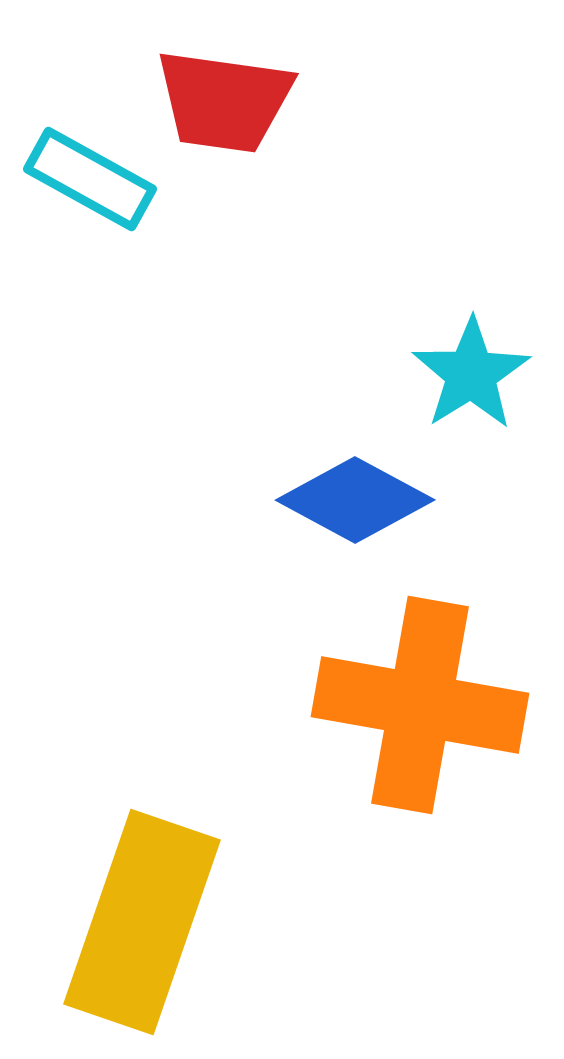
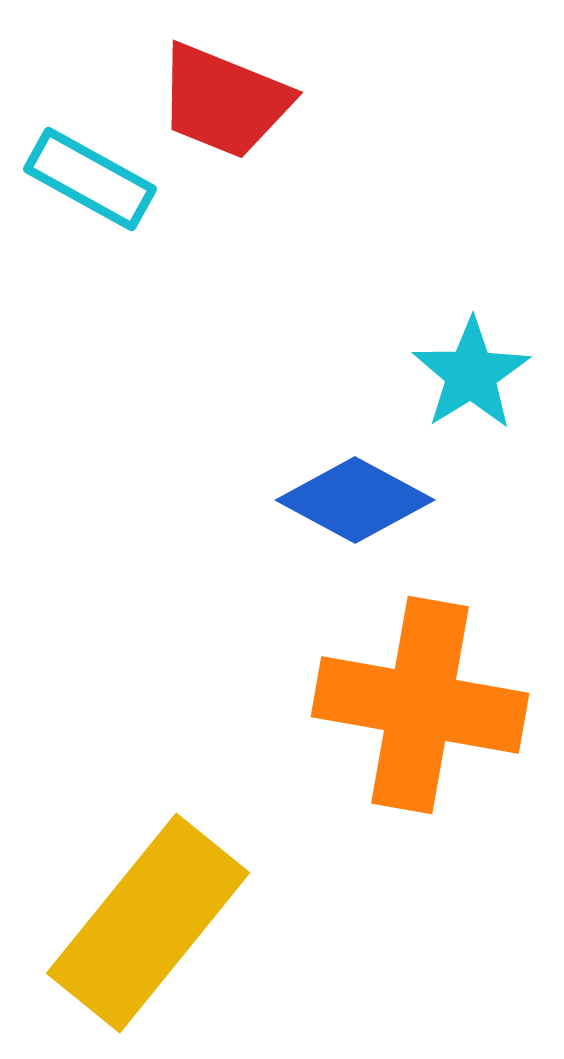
red trapezoid: rotated 14 degrees clockwise
yellow rectangle: moved 6 px right, 1 px down; rotated 20 degrees clockwise
